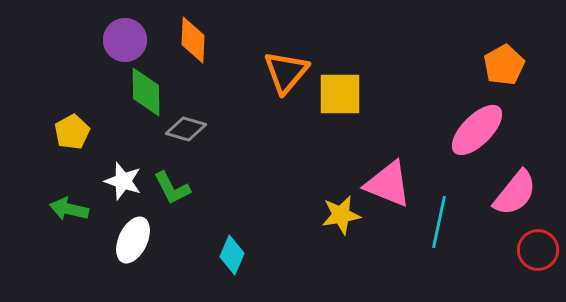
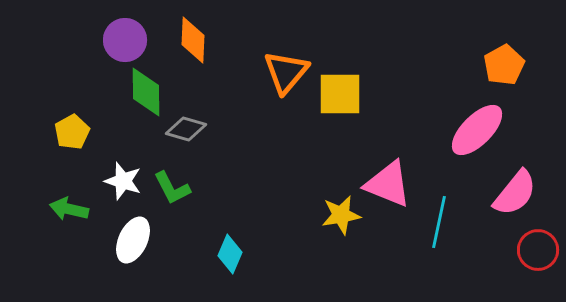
cyan diamond: moved 2 px left, 1 px up
